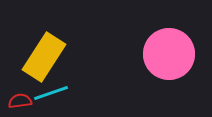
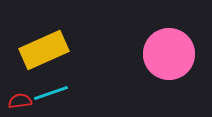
yellow rectangle: moved 7 px up; rotated 33 degrees clockwise
